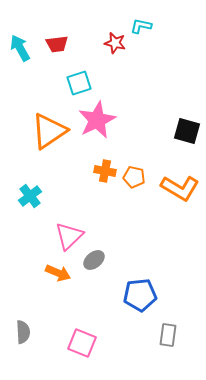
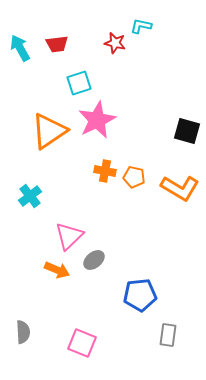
orange arrow: moved 1 px left, 3 px up
